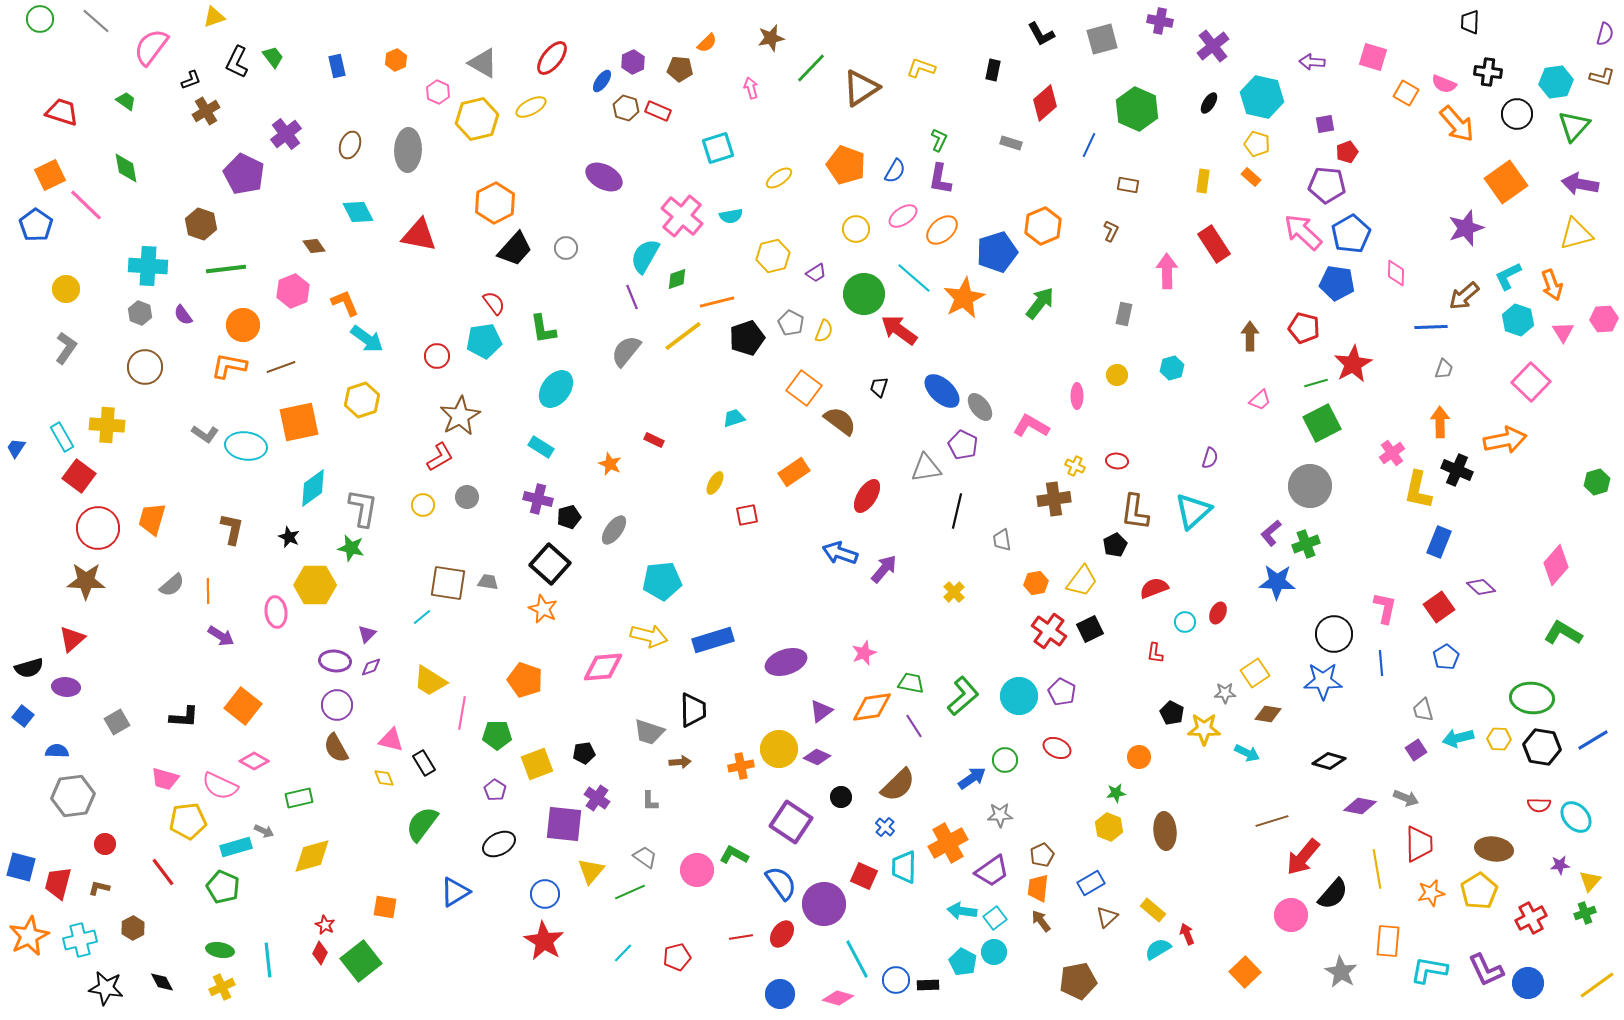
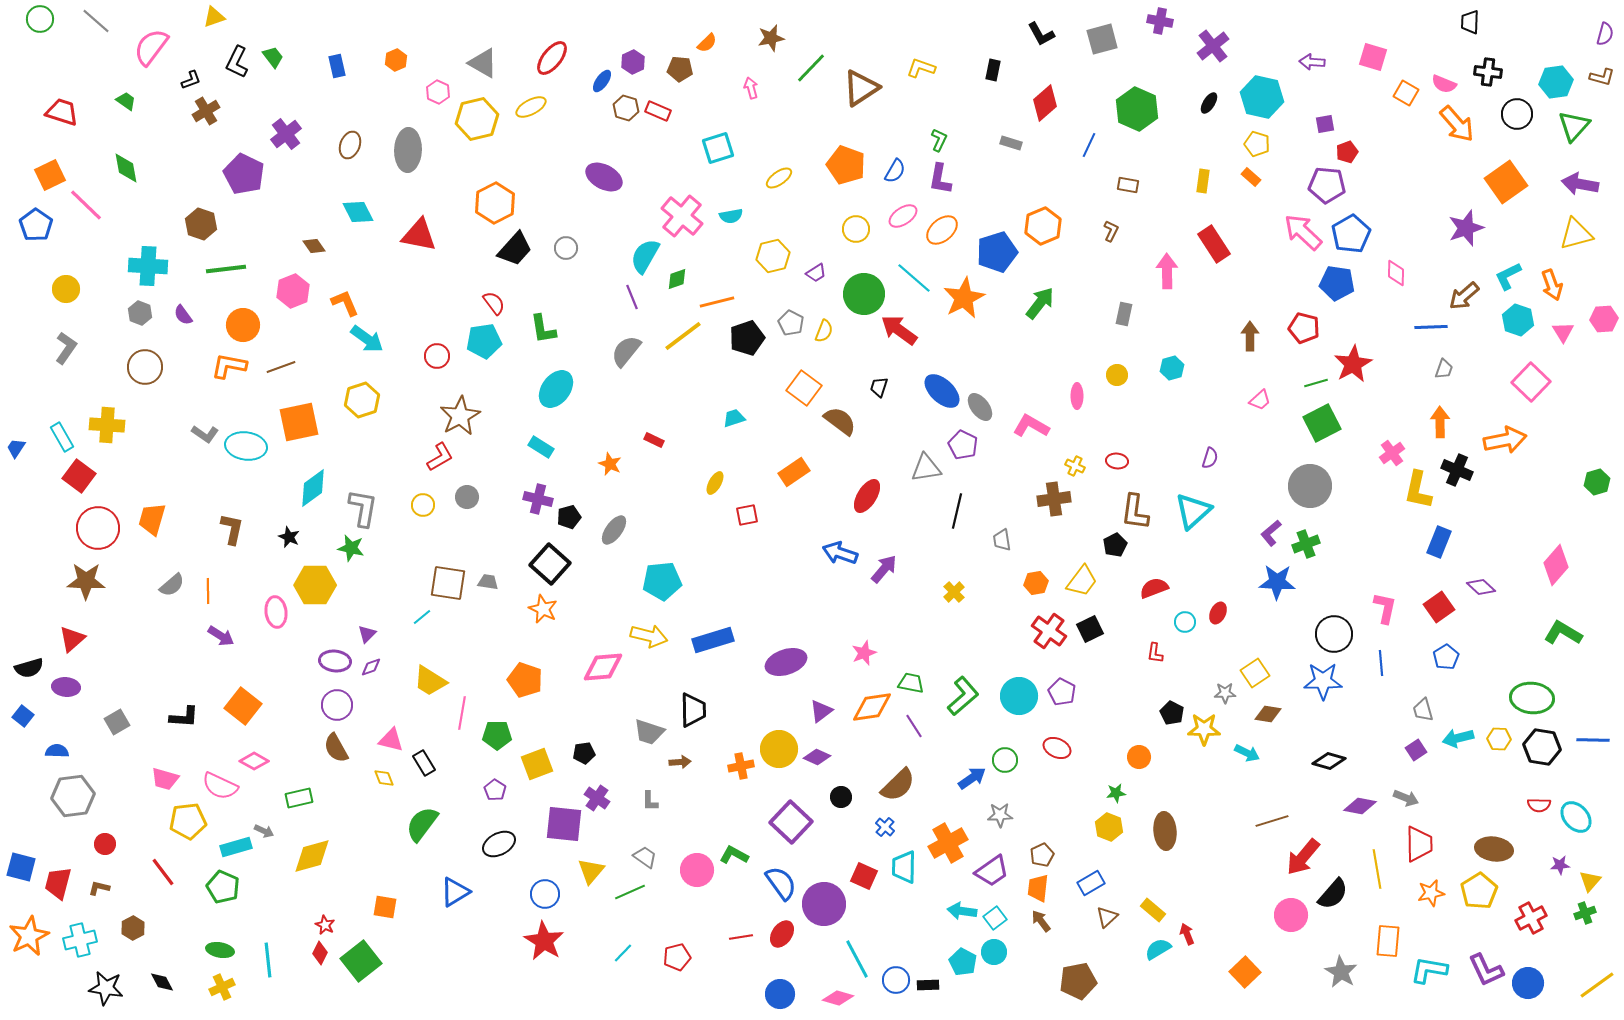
blue line at (1593, 740): rotated 32 degrees clockwise
purple square at (791, 822): rotated 9 degrees clockwise
